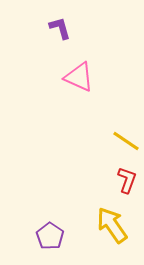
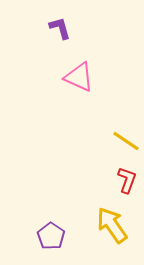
purple pentagon: moved 1 px right
